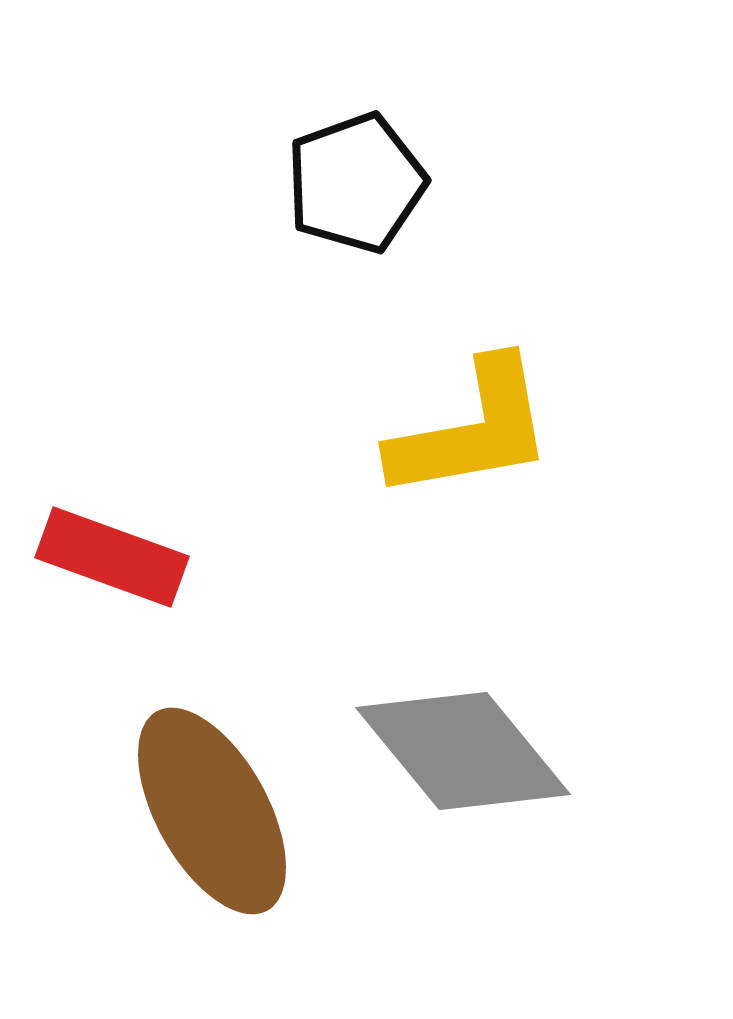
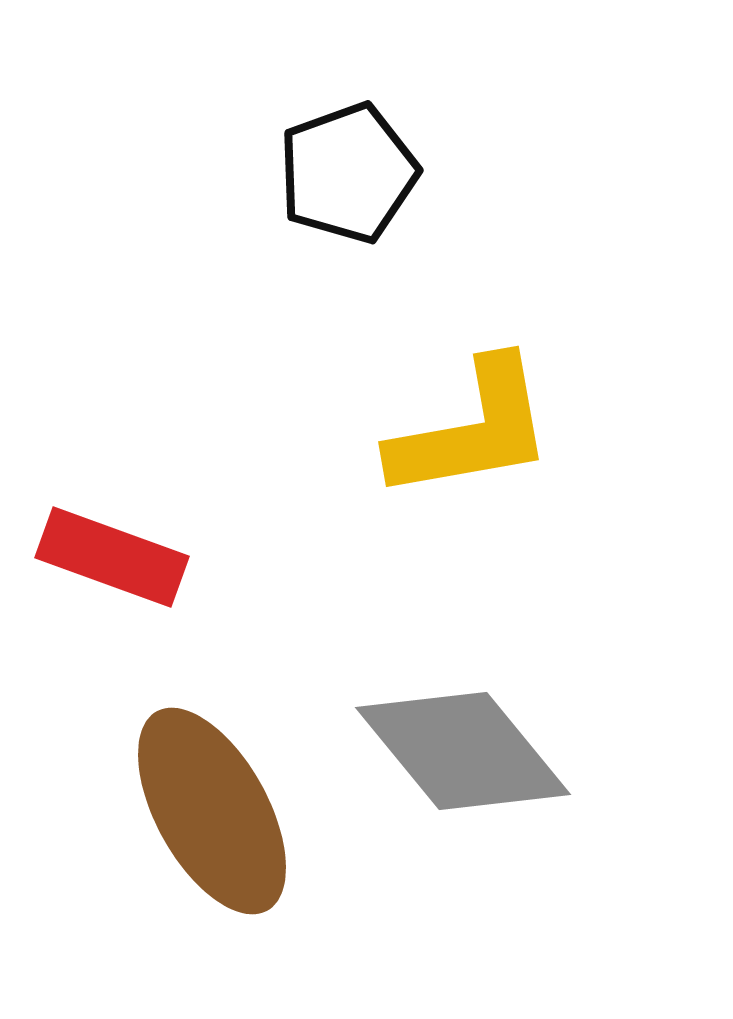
black pentagon: moved 8 px left, 10 px up
